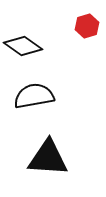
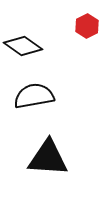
red hexagon: rotated 10 degrees counterclockwise
